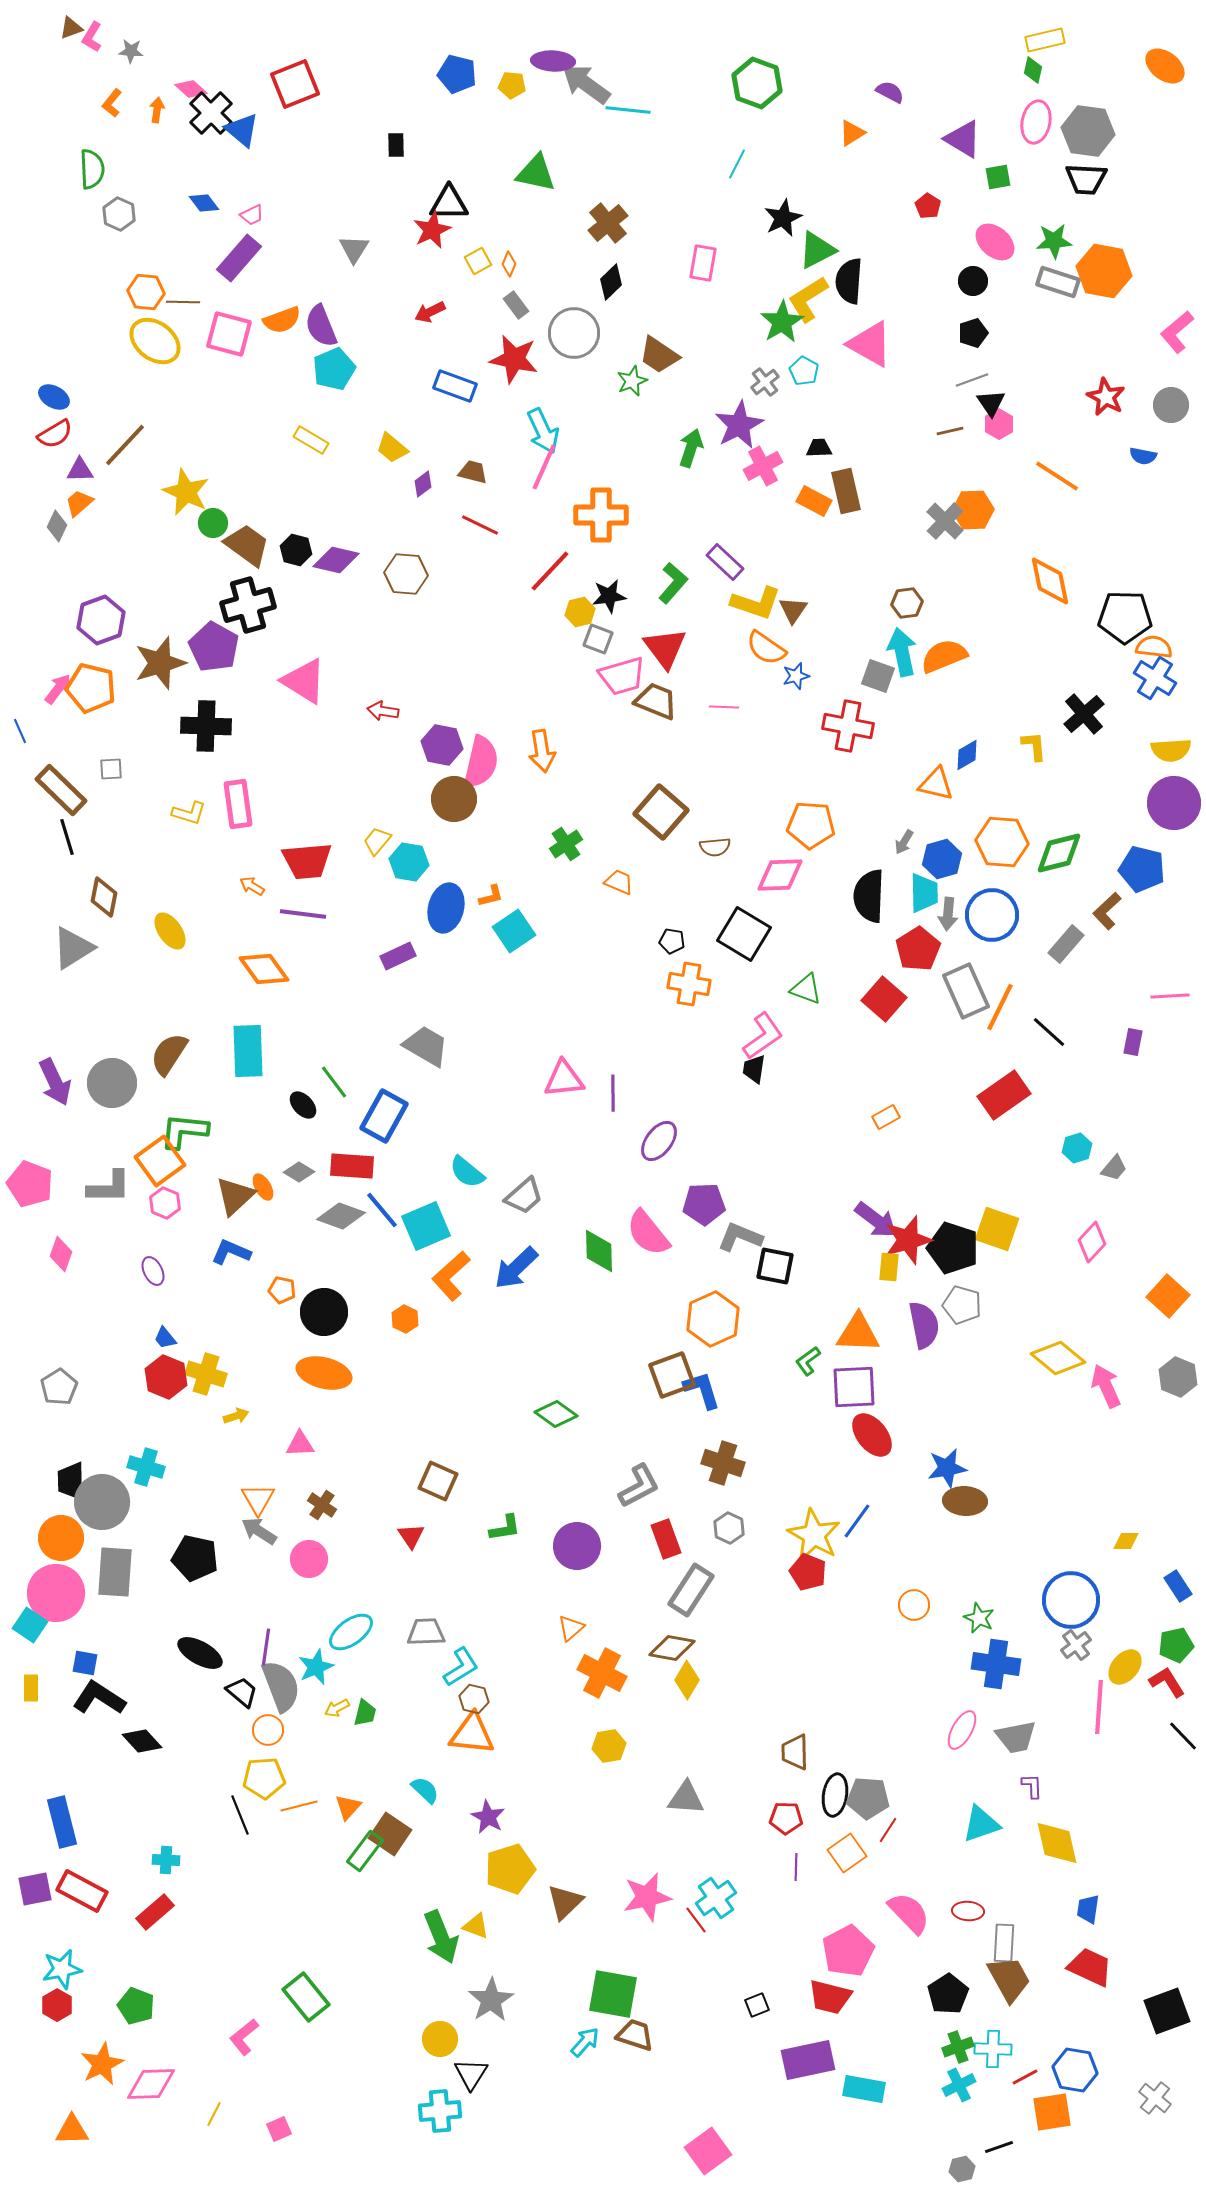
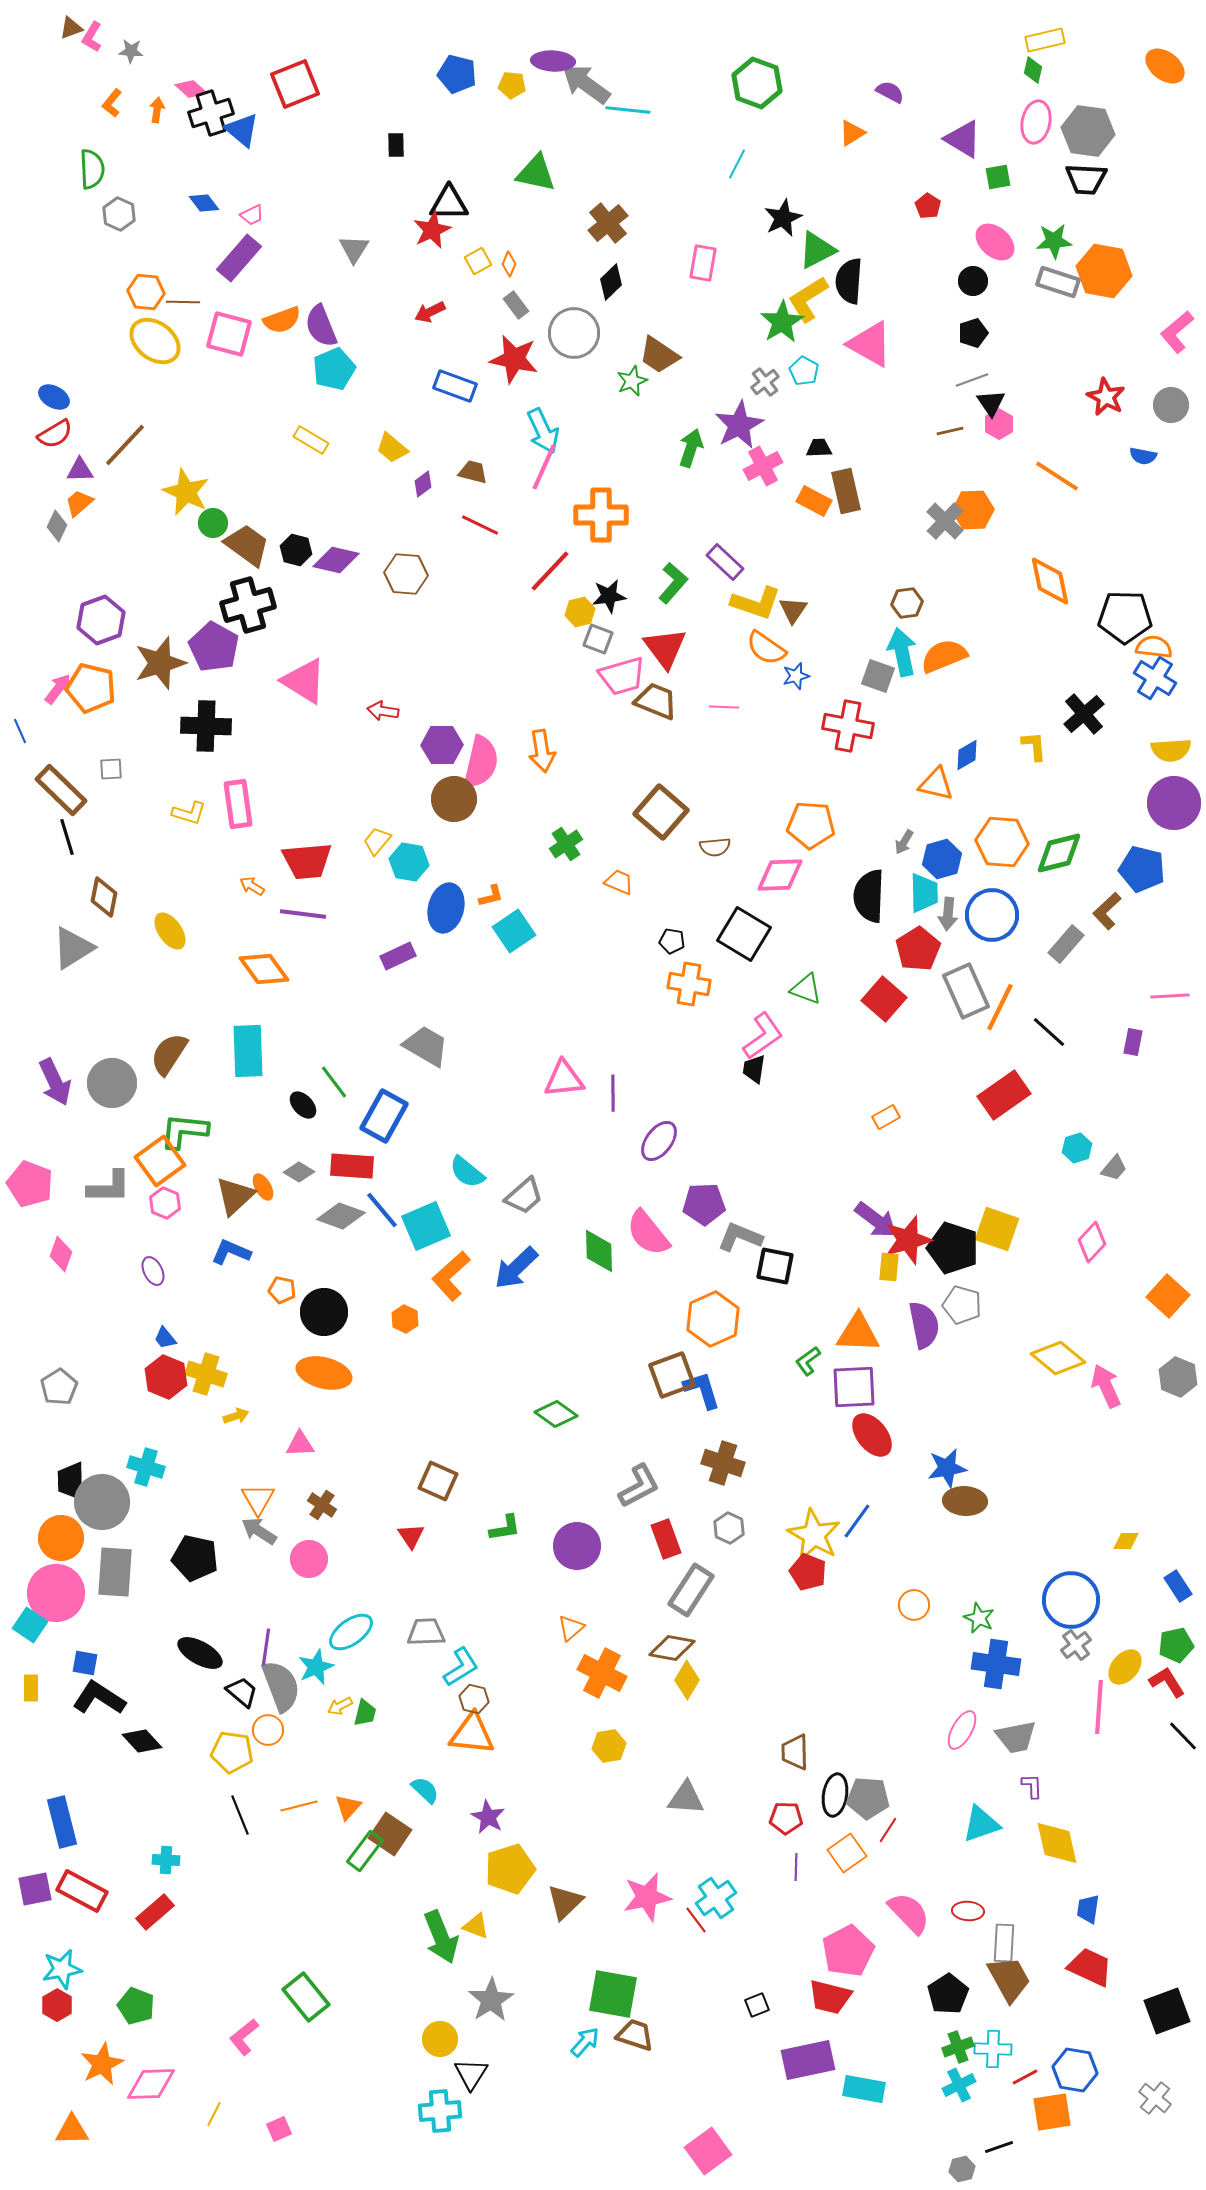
black cross at (211, 113): rotated 27 degrees clockwise
purple hexagon at (442, 745): rotated 12 degrees counterclockwise
yellow arrow at (337, 1708): moved 3 px right, 2 px up
yellow pentagon at (264, 1778): moved 32 px left, 26 px up; rotated 12 degrees clockwise
